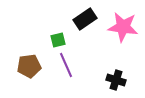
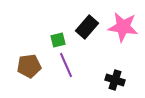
black rectangle: moved 2 px right, 8 px down; rotated 15 degrees counterclockwise
black cross: moved 1 px left
